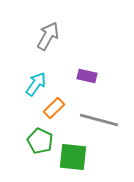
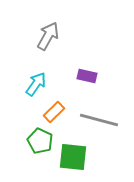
orange rectangle: moved 4 px down
